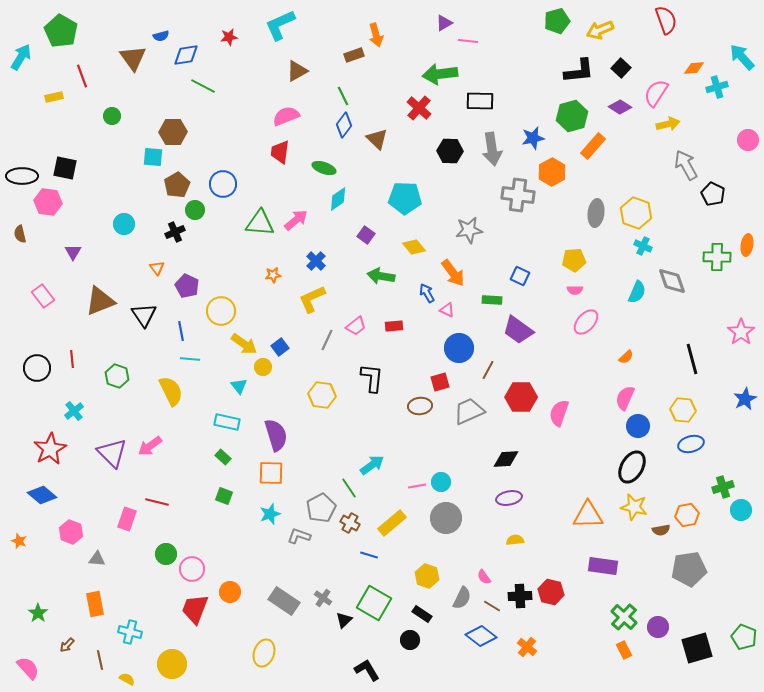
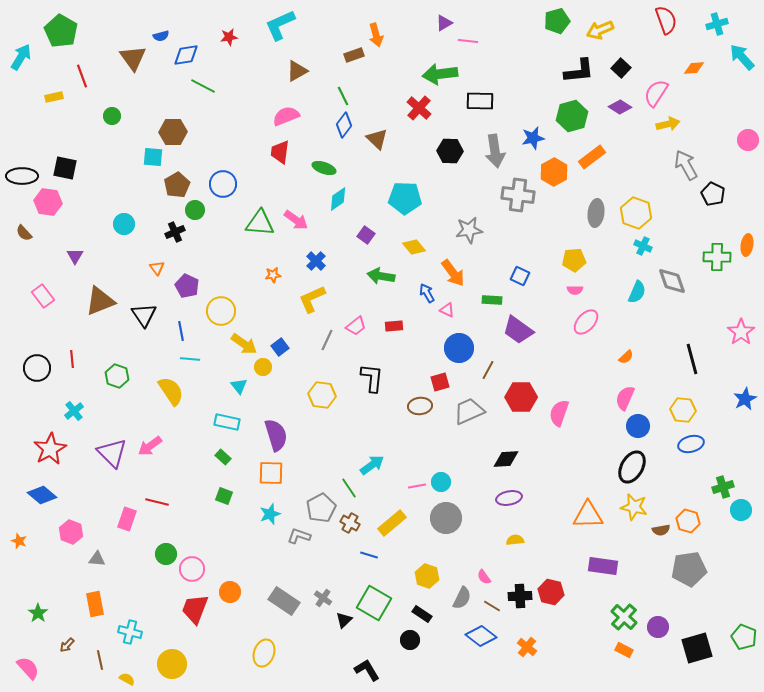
cyan cross at (717, 87): moved 63 px up
orange rectangle at (593, 146): moved 1 px left, 11 px down; rotated 12 degrees clockwise
gray arrow at (492, 149): moved 3 px right, 2 px down
orange hexagon at (552, 172): moved 2 px right
pink arrow at (296, 220): rotated 75 degrees clockwise
brown semicircle at (20, 234): moved 4 px right, 1 px up; rotated 30 degrees counterclockwise
purple triangle at (73, 252): moved 2 px right, 4 px down
yellow semicircle at (171, 391): rotated 8 degrees counterclockwise
orange hexagon at (687, 515): moved 1 px right, 6 px down; rotated 25 degrees clockwise
orange rectangle at (624, 650): rotated 36 degrees counterclockwise
